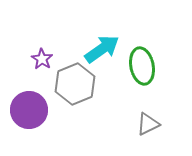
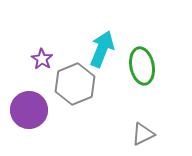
cyan arrow: rotated 33 degrees counterclockwise
gray triangle: moved 5 px left, 10 px down
